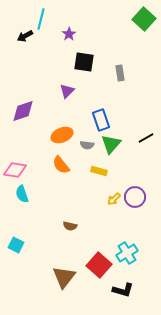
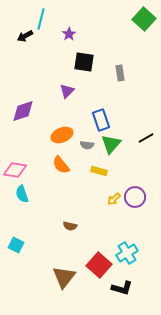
black L-shape: moved 1 px left, 2 px up
